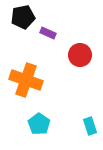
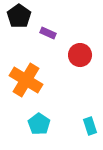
black pentagon: moved 4 px left, 1 px up; rotated 25 degrees counterclockwise
orange cross: rotated 12 degrees clockwise
